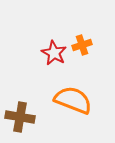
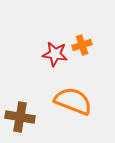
red star: moved 1 px right, 1 px down; rotated 20 degrees counterclockwise
orange semicircle: moved 1 px down
